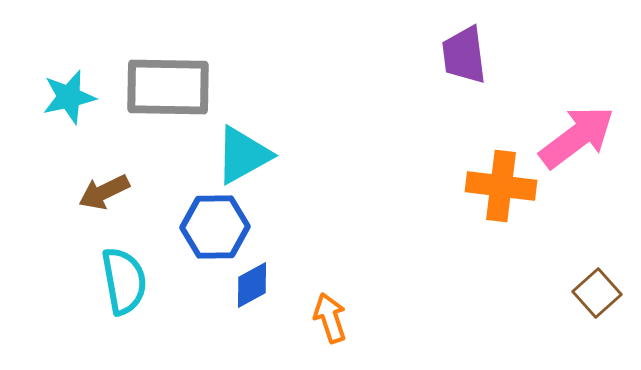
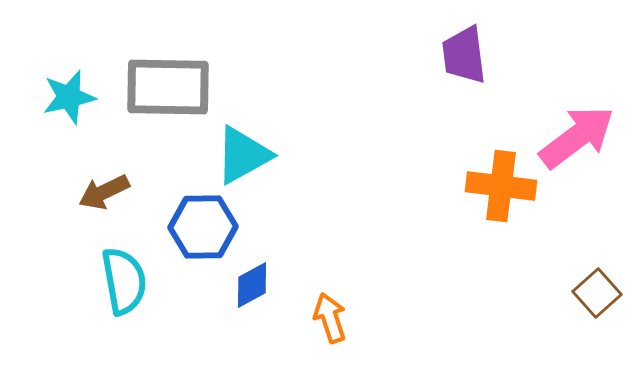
blue hexagon: moved 12 px left
